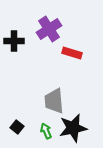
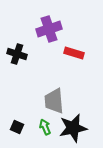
purple cross: rotated 15 degrees clockwise
black cross: moved 3 px right, 13 px down; rotated 18 degrees clockwise
red rectangle: moved 2 px right
black square: rotated 16 degrees counterclockwise
green arrow: moved 1 px left, 4 px up
